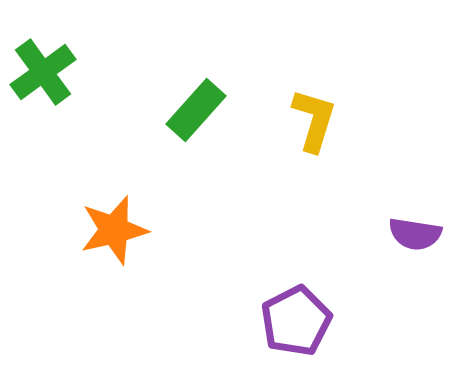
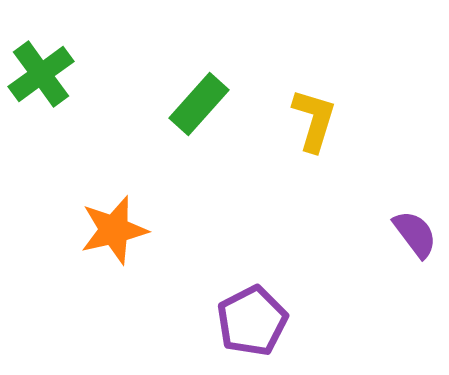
green cross: moved 2 px left, 2 px down
green rectangle: moved 3 px right, 6 px up
purple semicircle: rotated 136 degrees counterclockwise
purple pentagon: moved 44 px left
